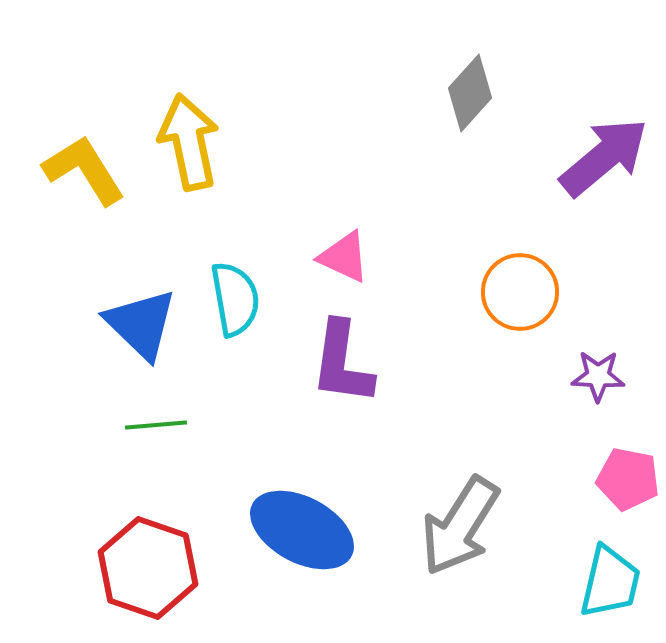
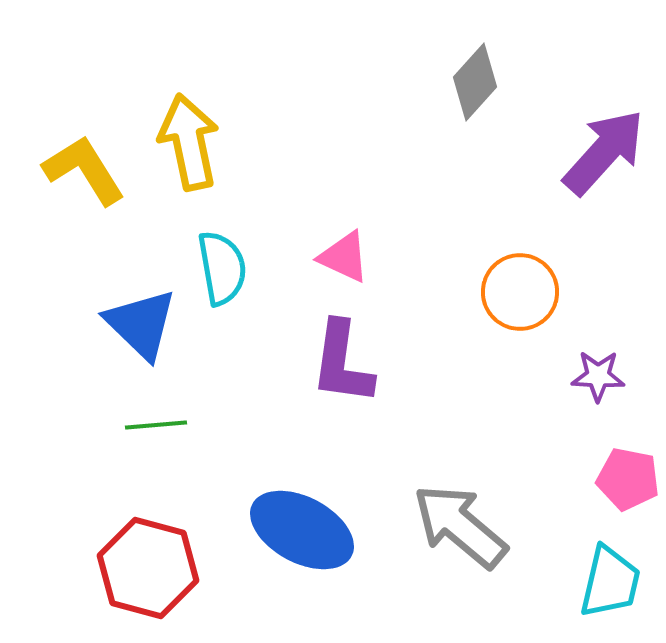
gray diamond: moved 5 px right, 11 px up
purple arrow: moved 5 px up; rotated 8 degrees counterclockwise
cyan semicircle: moved 13 px left, 31 px up
gray arrow: rotated 98 degrees clockwise
red hexagon: rotated 4 degrees counterclockwise
